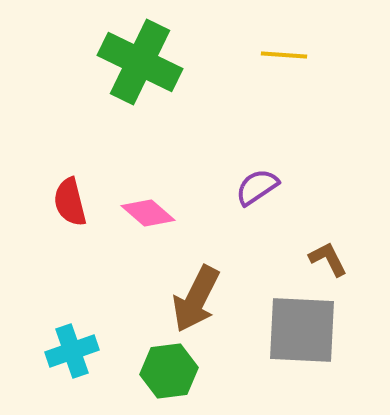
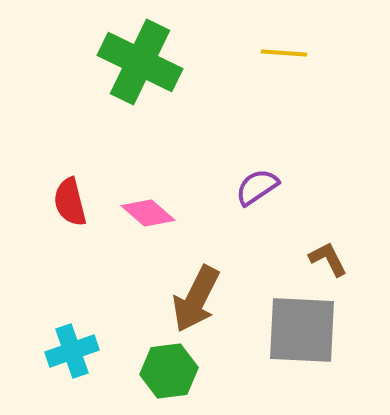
yellow line: moved 2 px up
